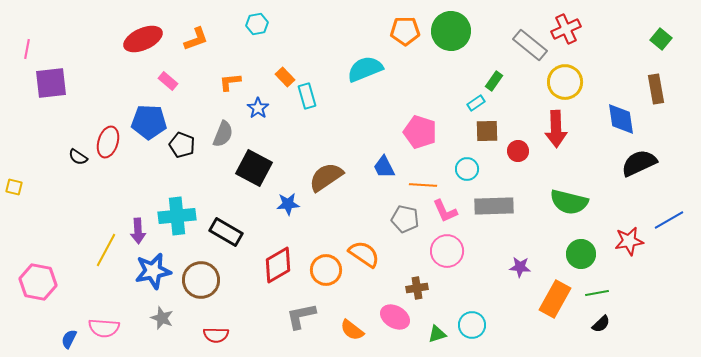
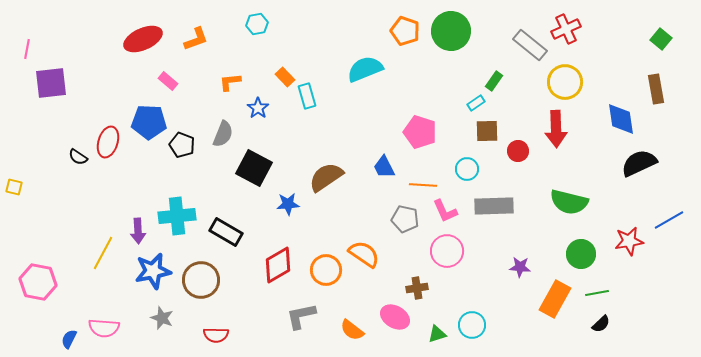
orange pentagon at (405, 31): rotated 20 degrees clockwise
yellow line at (106, 250): moved 3 px left, 3 px down
